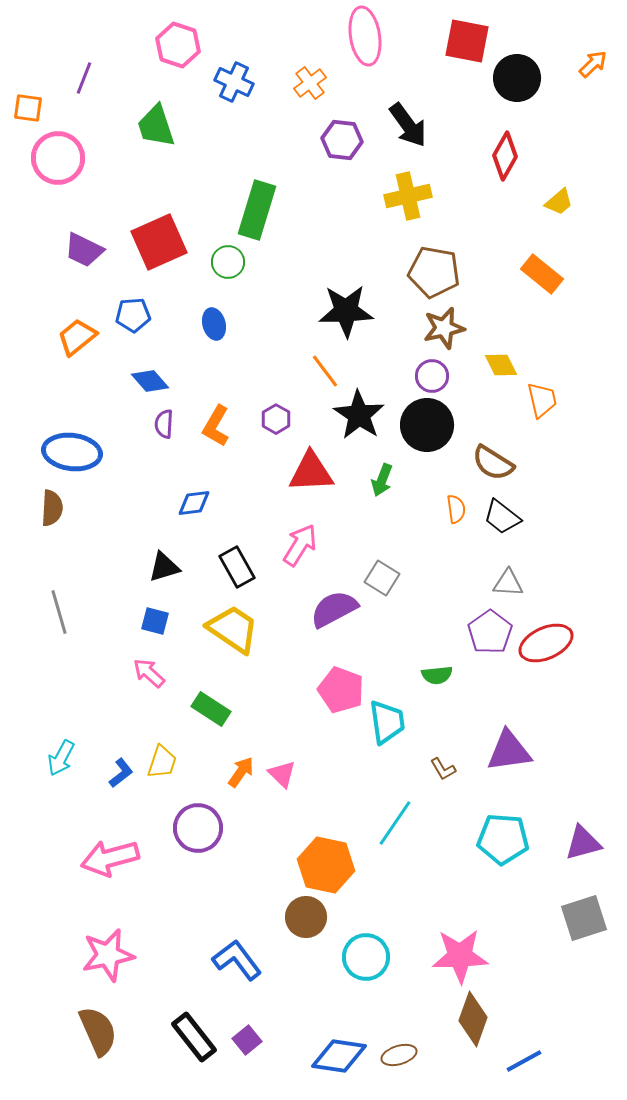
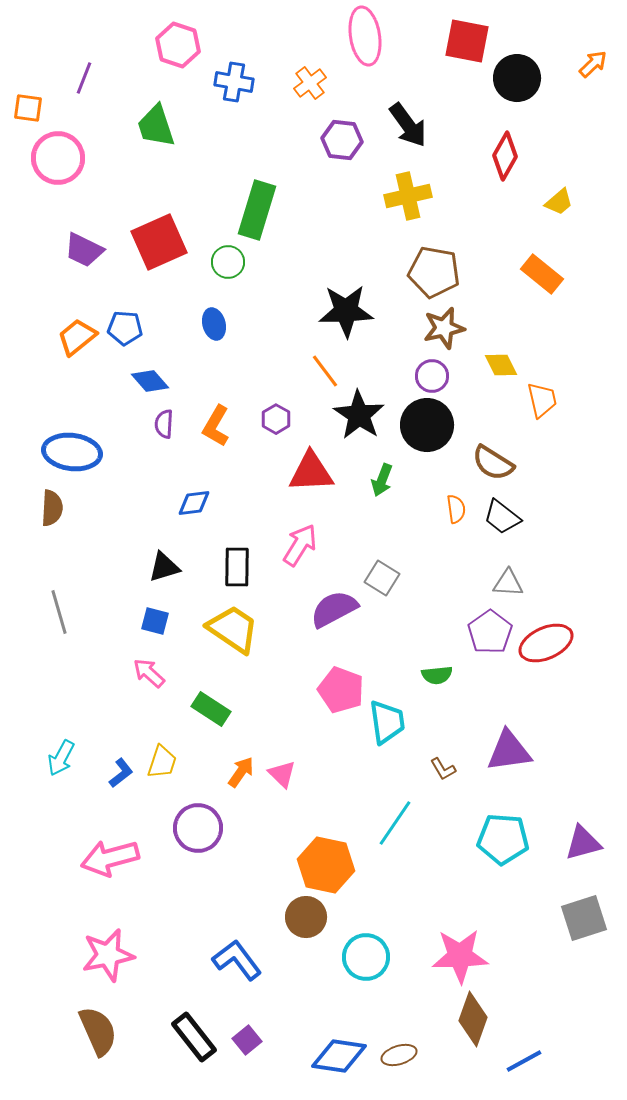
blue cross at (234, 82): rotated 15 degrees counterclockwise
blue pentagon at (133, 315): moved 8 px left, 13 px down; rotated 8 degrees clockwise
black rectangle at (237, 567): rotated 30 degrees clockwise
